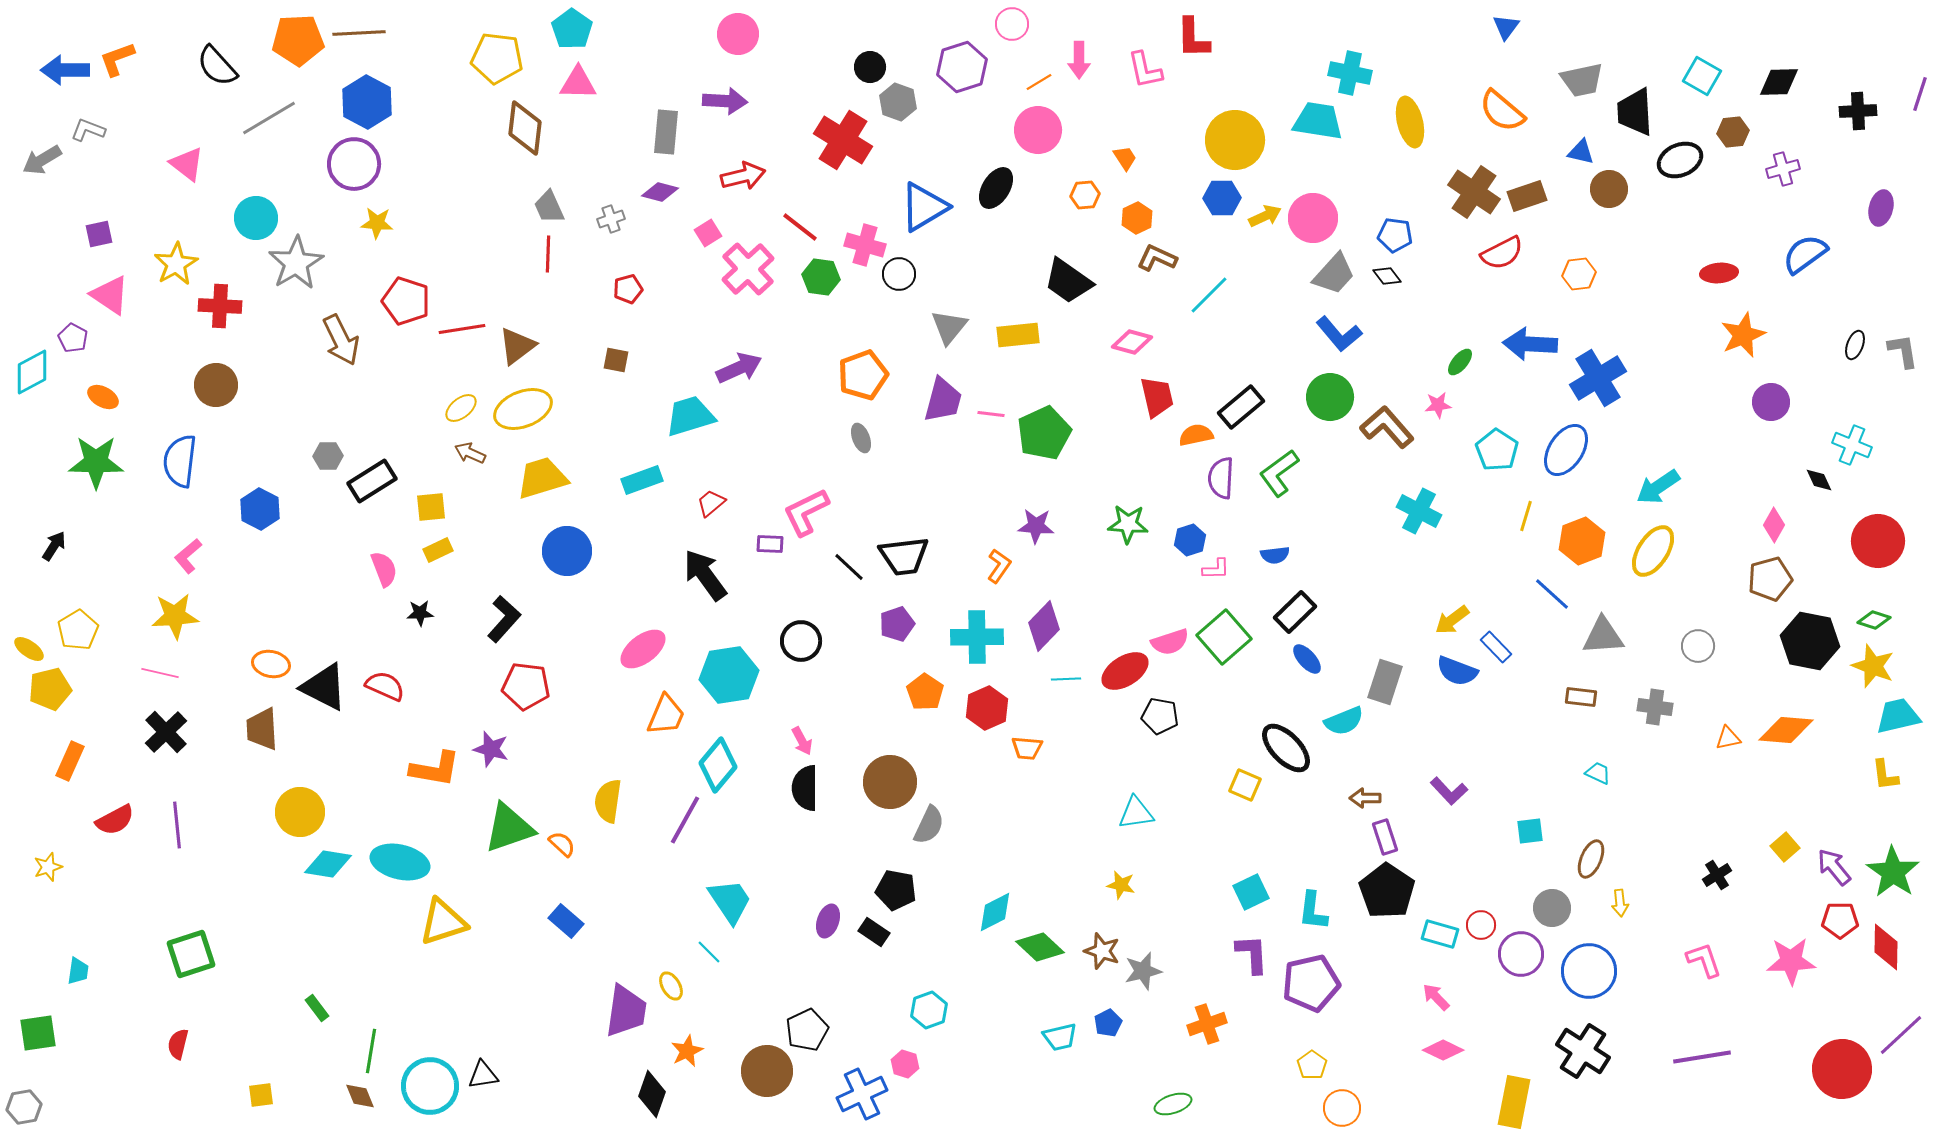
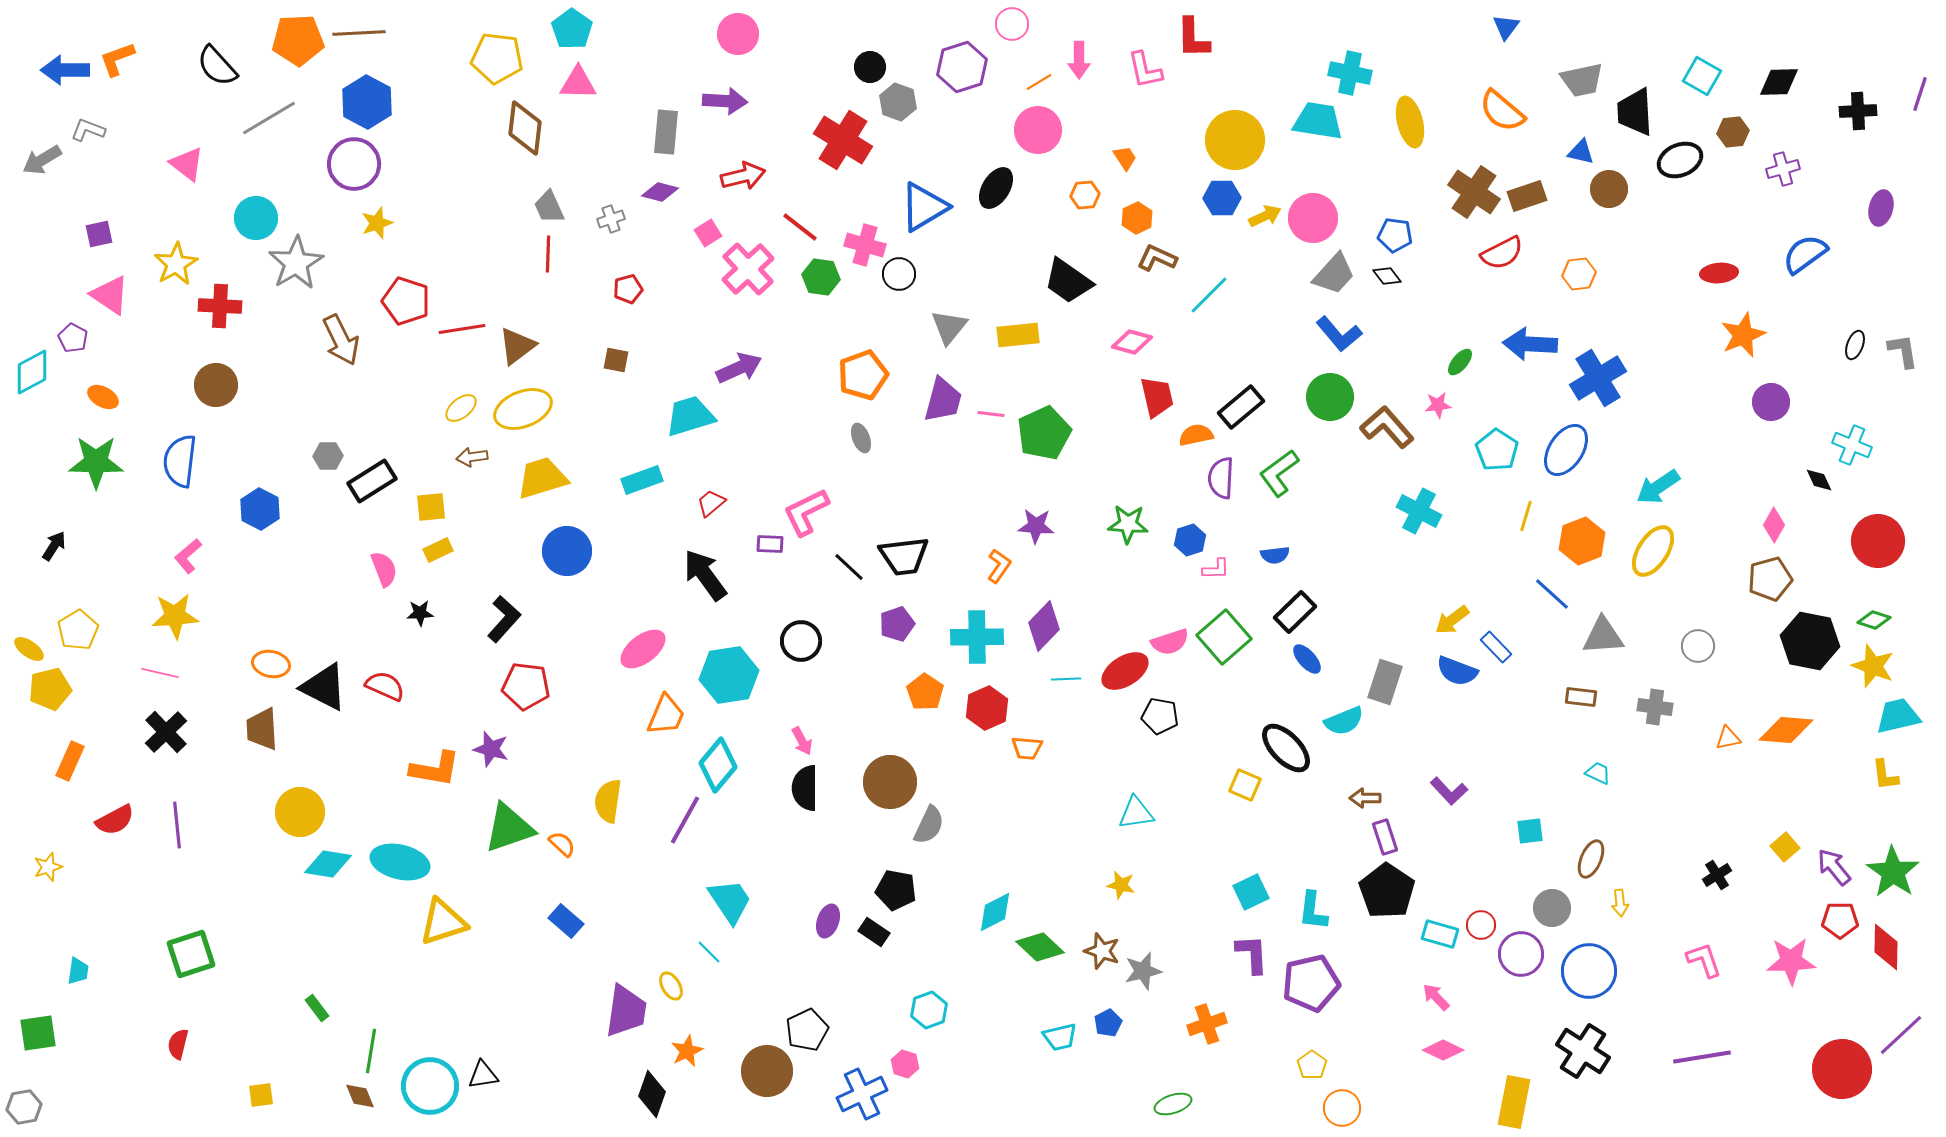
yellow star at (377, 223): rotated 24 degrees counterclockwise
brown arrow at (470, 453): moved 2 px right, 4 px down; rotated 32 degrees counterclockwise
